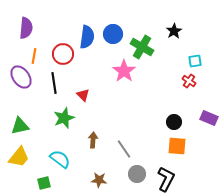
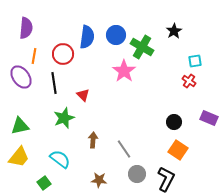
blue circle: moved 3 px right, 1 px down
orange square: moved 1 px right, 4 px down; rotated 30 degrees clockwise
green square: rotated 24 degrees counterclockwise
